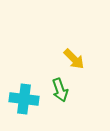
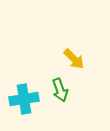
cyan cross: rotated 16 degrees counterclockwise
